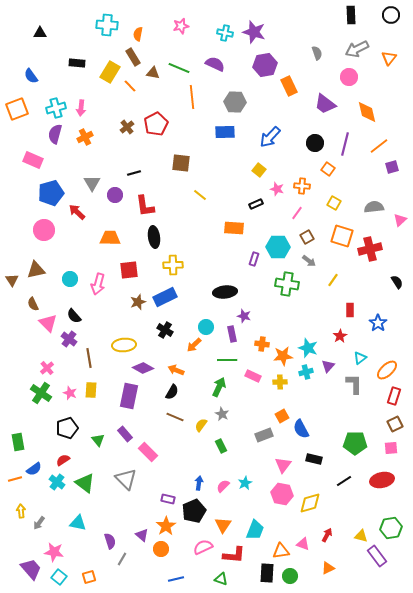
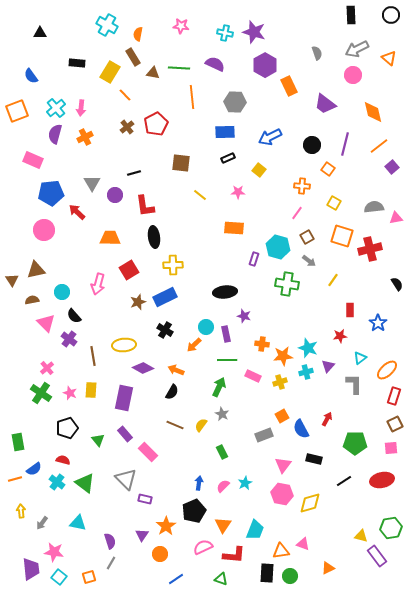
cyan cross at (107, 25): rotated 25 degrees clockwise
pink star at (181, 26): rotated 21 degrees clockwise
orange triangle at (389, 58): rotated 28 degrees counterclockwise
purple hexagon at (265, 65): rotated 20 degrees counterclockwise
green line at (179, 68): rotated 20 degrees counterclockwise
pink circle at (349, 77): moved 4 px right, 2 px up
orange line at (130, 86): moved 5 px left, 9 px down
cyan cross at (56, 108): rotated 24 degrees counterclockwise
orange square at (17, 109): moved 2 px down
orange diamond at (367, 112): moved 6 px right
blue arrow at (270, 137): rotated 20 degrees clockwise
black circle at (315, 143): moved 3 px left, 2 px down
purple square at (392, 167): rotated 24 degrees counterclockwise
pink star at (277, 189): moved 39 px left, 3 px down; rotated 16 degrees counterclockwise
blue pentagon at (51, 193): rotated 10 degrees clockwise
black rectangle at (256, 204): moved 28 px left, 46 px up
pink triangle at (400, 220): moved 4 px left, 2 px up; rotated 32 degrees clockwise
cyan hexagon at (278, 247): rotated 15 degrees clockwise
red square at (129, 270): rotated 24 degrees counterclockwise
cyan circle at (70, 279): moved 8 px left, 13 px down
black semicircle at (397, 282): moved 2 px down
brown semicircle at (33, 304): moved 1 px left, 4 px up; rotated 104 degrees clockwise
pink triangle at (48, 323): moved 2 px left
purple rectangle at (232, 334): moved 6 px left
red star at (340, 336): rotated 24 degrees clockwise
brown line at (89, 358): moved 4 px right, 2 px up
yellow cross at (280, 382): rotated 16 degrees counterclockwise
purple rectangle at (129, 396): moved 5 px left, 2 px down
brown line at (175, 417): moved 8 px down
green rectangle at (221, 446): moved 1 px right, 6 px down
red semicircle at (63, 460): rotated 48 degrees clockwise
purple rectangle at (168, 499): moved 23 px left
gray arrow at (39, 523): moved 3 px right
purple triangle at (142, 535): rotated 24 degrees clockwise
red arrow at (327, 535): moved 116 px up
orange circle at (161, 549): moved 1 px left, 5 px down
gray line at (122, 559): moved 11 px left, 4 px down
purple trapezoid at (31, 569): rotated 35 degrees clockwise
blue line at (176, 579): rotated 21 degrees counterclockwise
